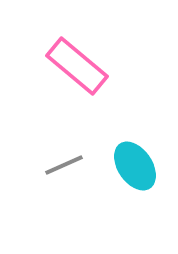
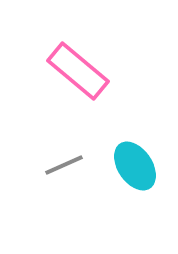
pink rectangle: moved 1 px right, 5 px down
